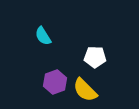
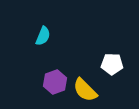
cyan semicircle: rotated 126 degrees counterclockwise
white pentagon: moved 17 px right, 7 px down
